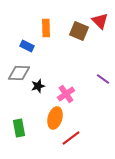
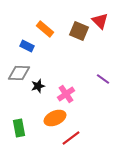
orange rectangle: moved 1 px left, 1 px down; rotated 48 degrees counterclockwise
orange ellipse: rotated 50 degrees clockwise
